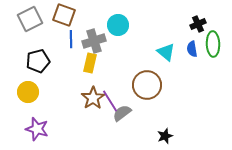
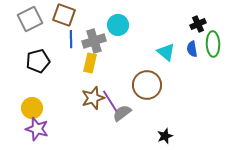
yellow circle: moved 4 px right, 16 px down
brown star: rotated 15 degrees clockwise
